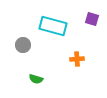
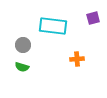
purple square: moved 1 px right, 1 px up; rotated 32 degrees counterclockwise
cyan rectangle: rotated 8 degrees counterclockwise
green semicircle: moved 14 px left, 12 px up
